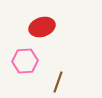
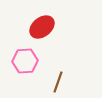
red ellipse: rotated 20 degrees counterclockwise
